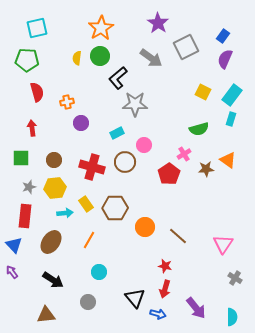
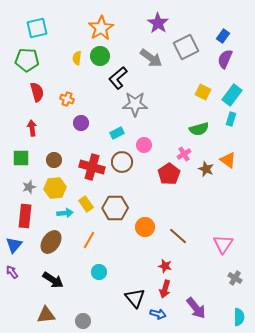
orange cross at (67, 102): moved 3 px up; rotated 32 degrees clockwise
brown circle at (125, 162): moved 3 px left
brown star at (206, 169): rotated 28 degrees clockwise
blue triangle at (14, 245): rotated 24 degrees clockwise
gray circle at (88, 302): moved 5 px left, 19 px down
cyan semicircle at (232, 317): moved 7 px right
